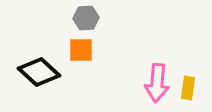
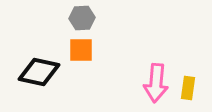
gray hexagon: moved 4 px left
black diamond: rotated 30 degrees counterclockwise
pink arrow: moved 1 px left
